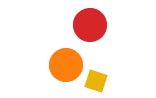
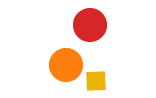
yellow square: rotated 20 degrees counterclockwise
